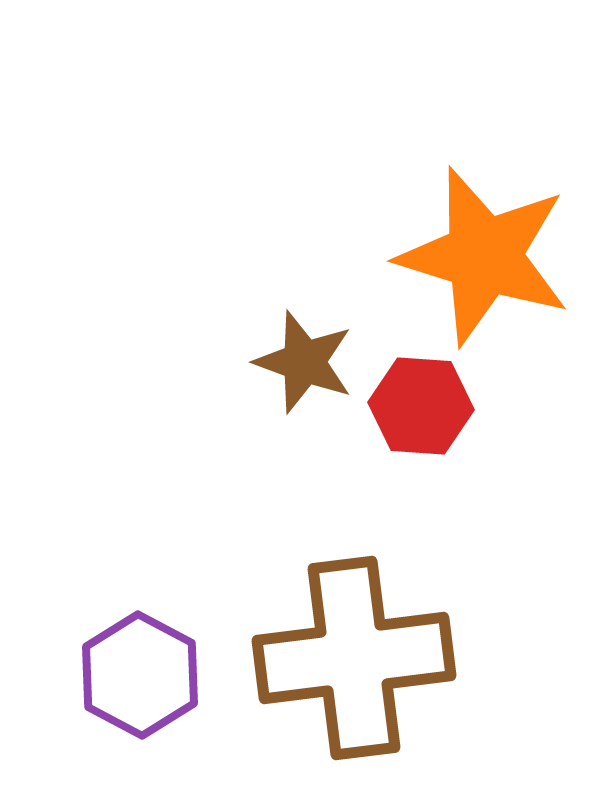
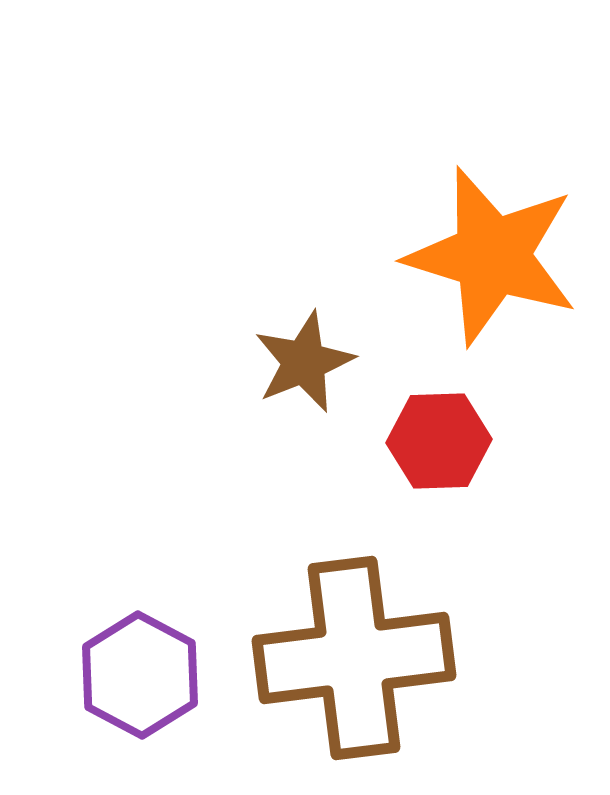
orange star: moved 8 px right
brown star: rotated 30 degrees clockwise
red hexagon: moved 18 px right, 35 px down; rotated 6 degrees counterclockwise
